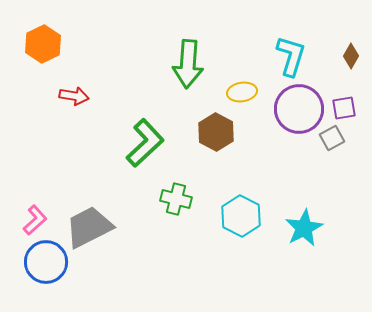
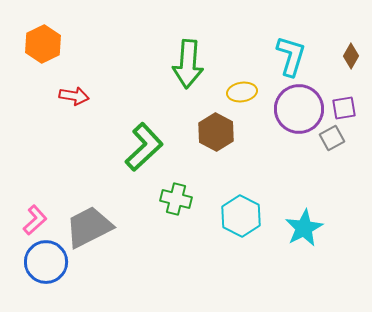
green L-shape: moved 1 px left, 4 px down
